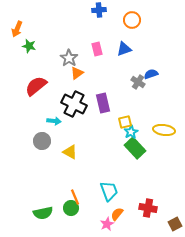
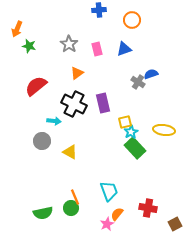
gray star: moved 14 px up
